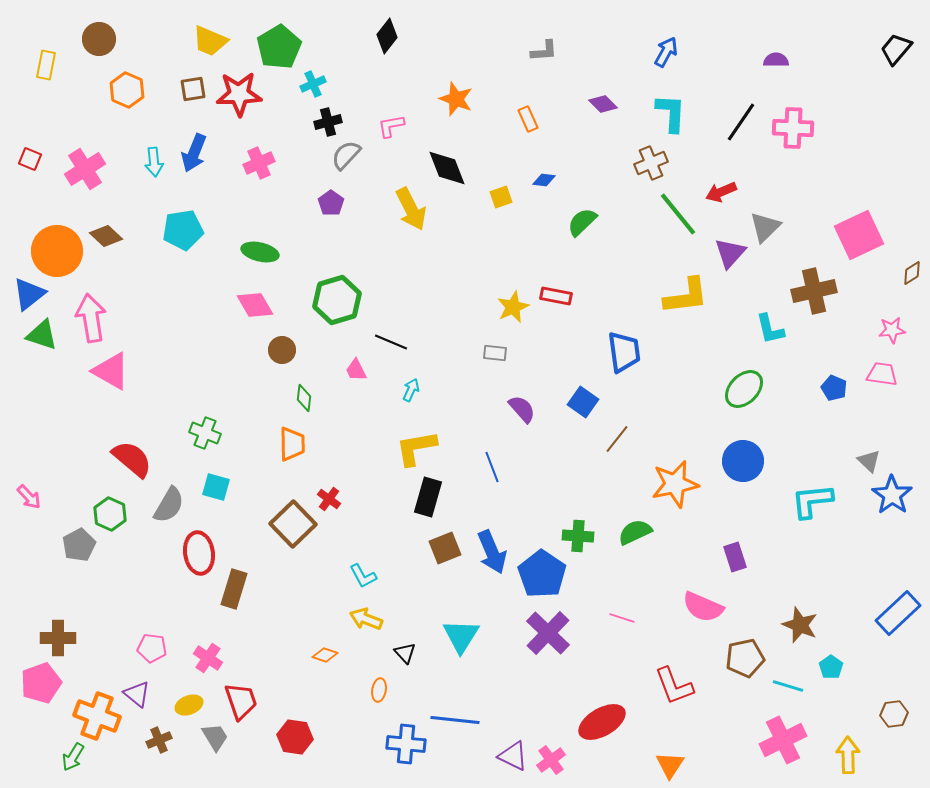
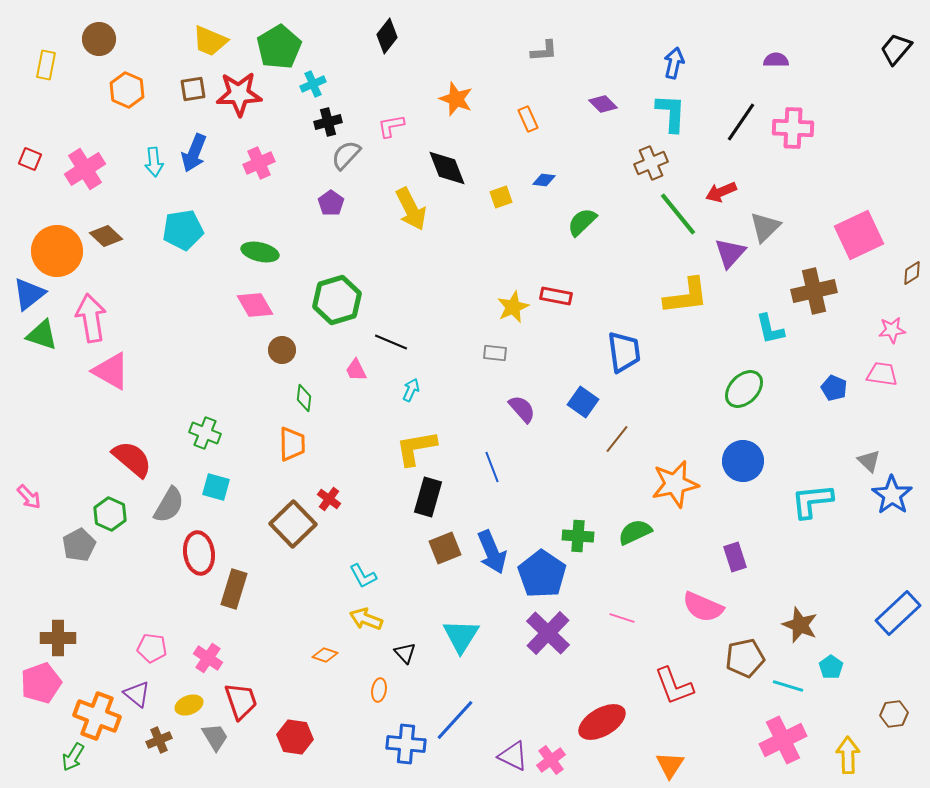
blue arrow at (666, 52): moved 8 px right, 11 px down; rotated 16 degrees counterclockwise
blue line at (455, 720): rotated 54 degrees counterclockwise
